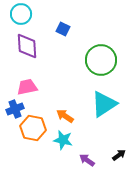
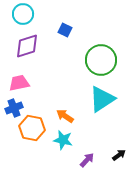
cyan circle: moved 2 px right
blue square: moved 2 px right, 1 px down
purple diamond: rotated 76 degrees clockwise
pink trapezoid: moved 8 px left, 4 px up
cyan triangle: moved 2 px left, 5 px up
blue cross: moved 1 px left, 1 px up
orange hexagon: moved 1 px left
purple arrow: rotated 98 degrees clockwise
